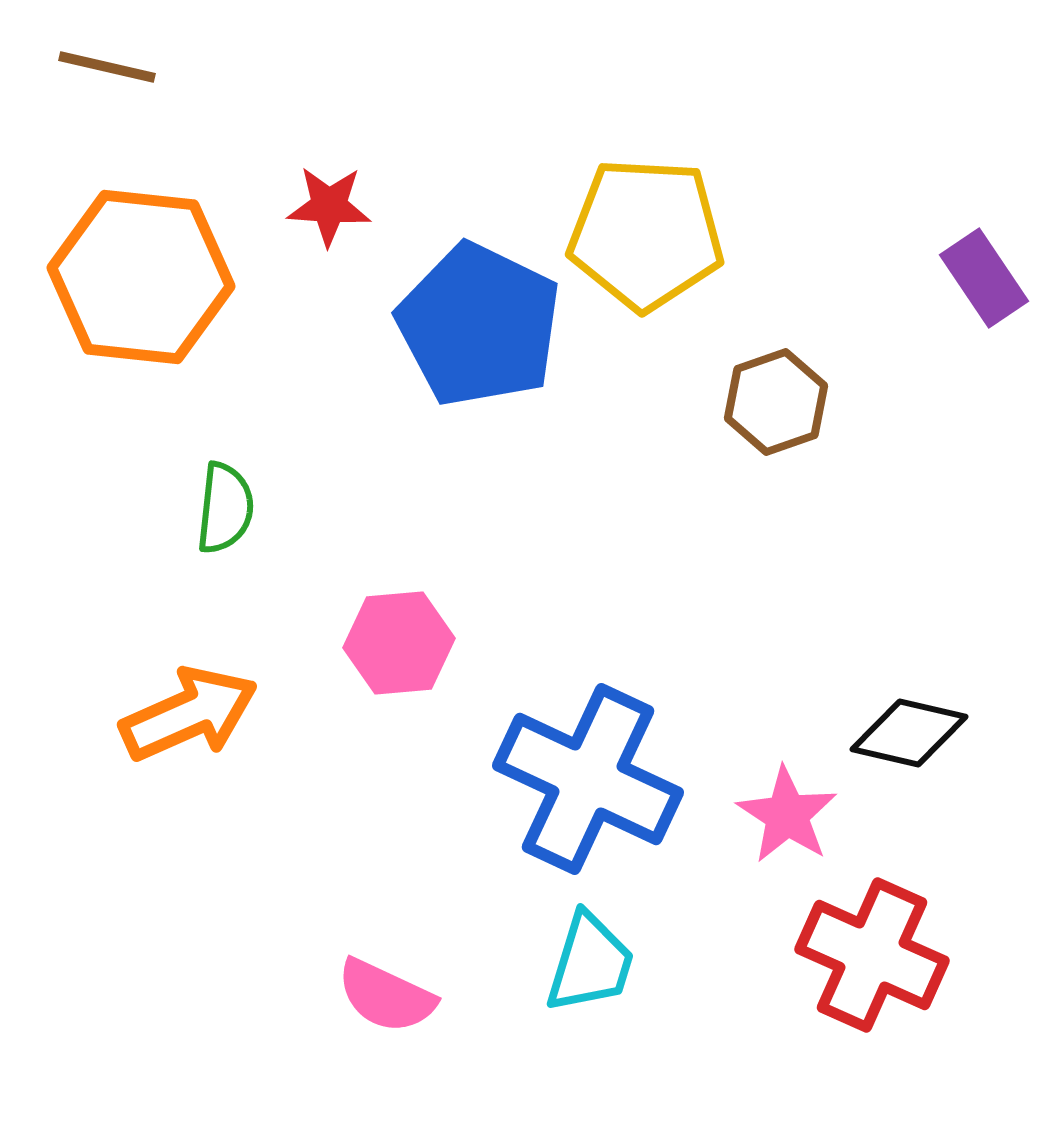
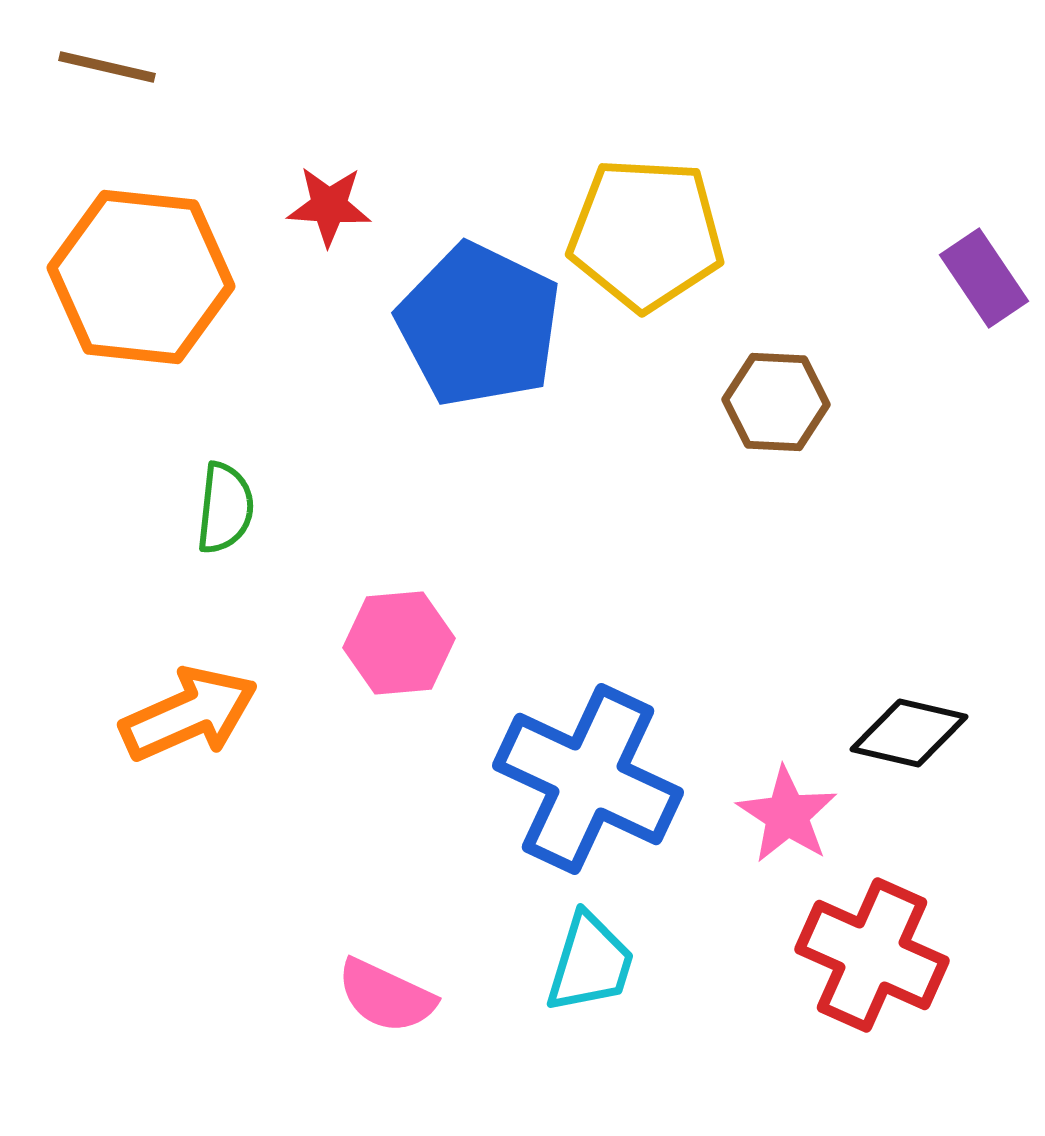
brown hexagon: rotated 22 degrees clockwise
